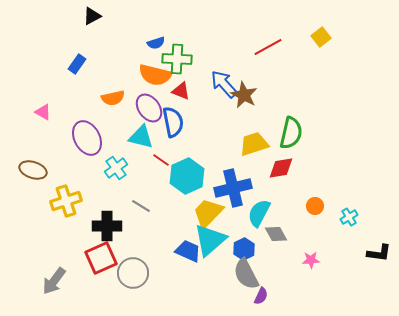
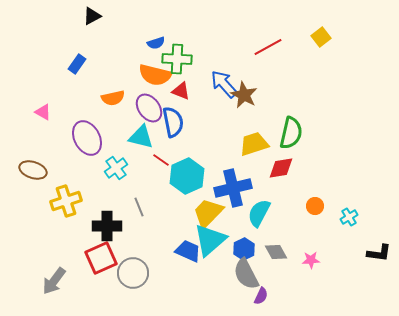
gray line at (141, 206): moved 2 px left, 1 px down; rotated 36 degrees clockwise
gray diamond at (276, 234): moved 18 px down
